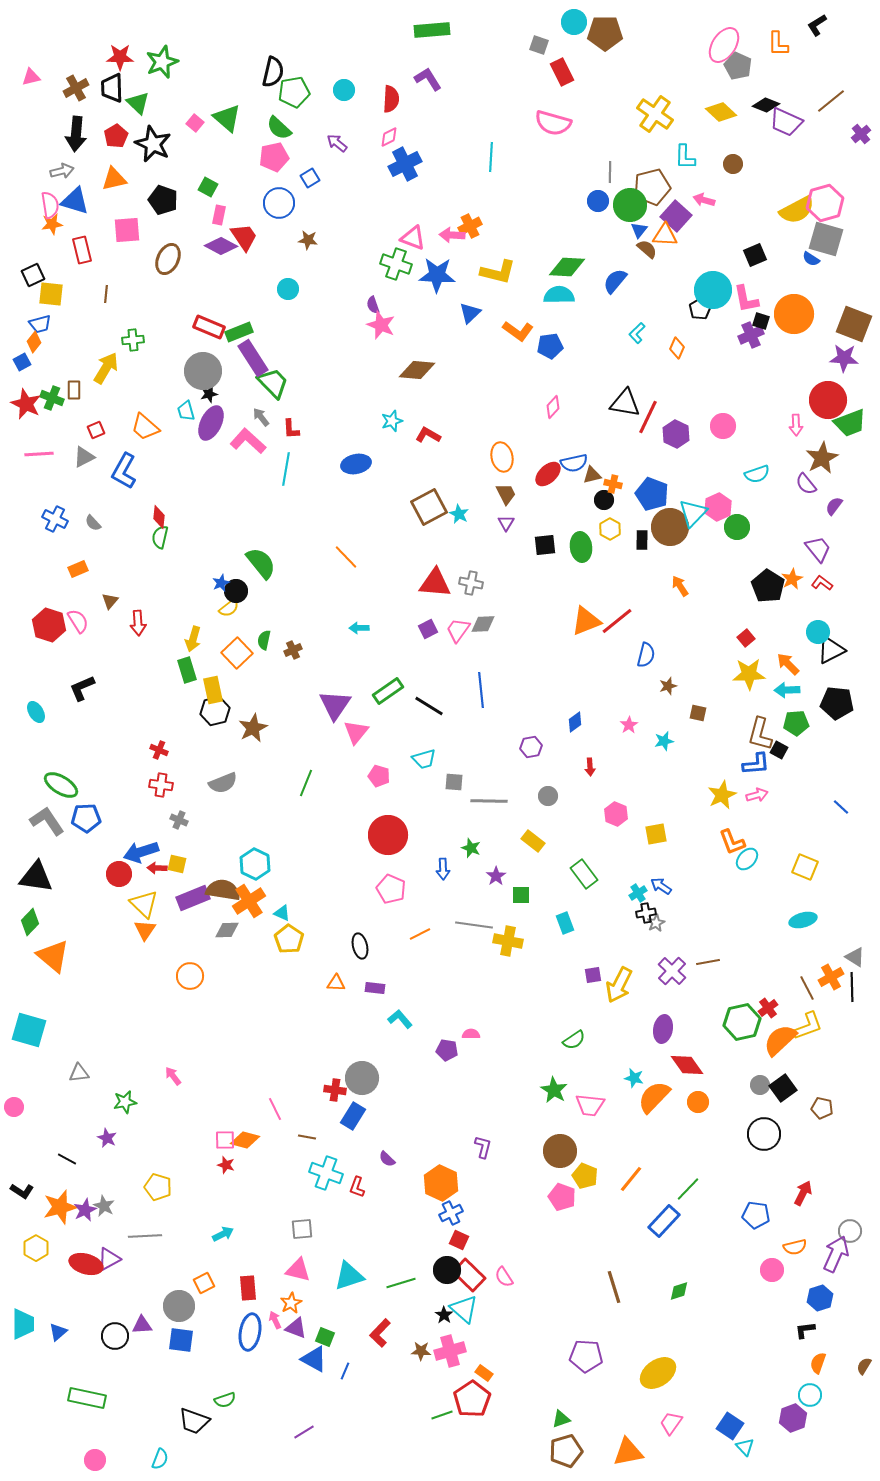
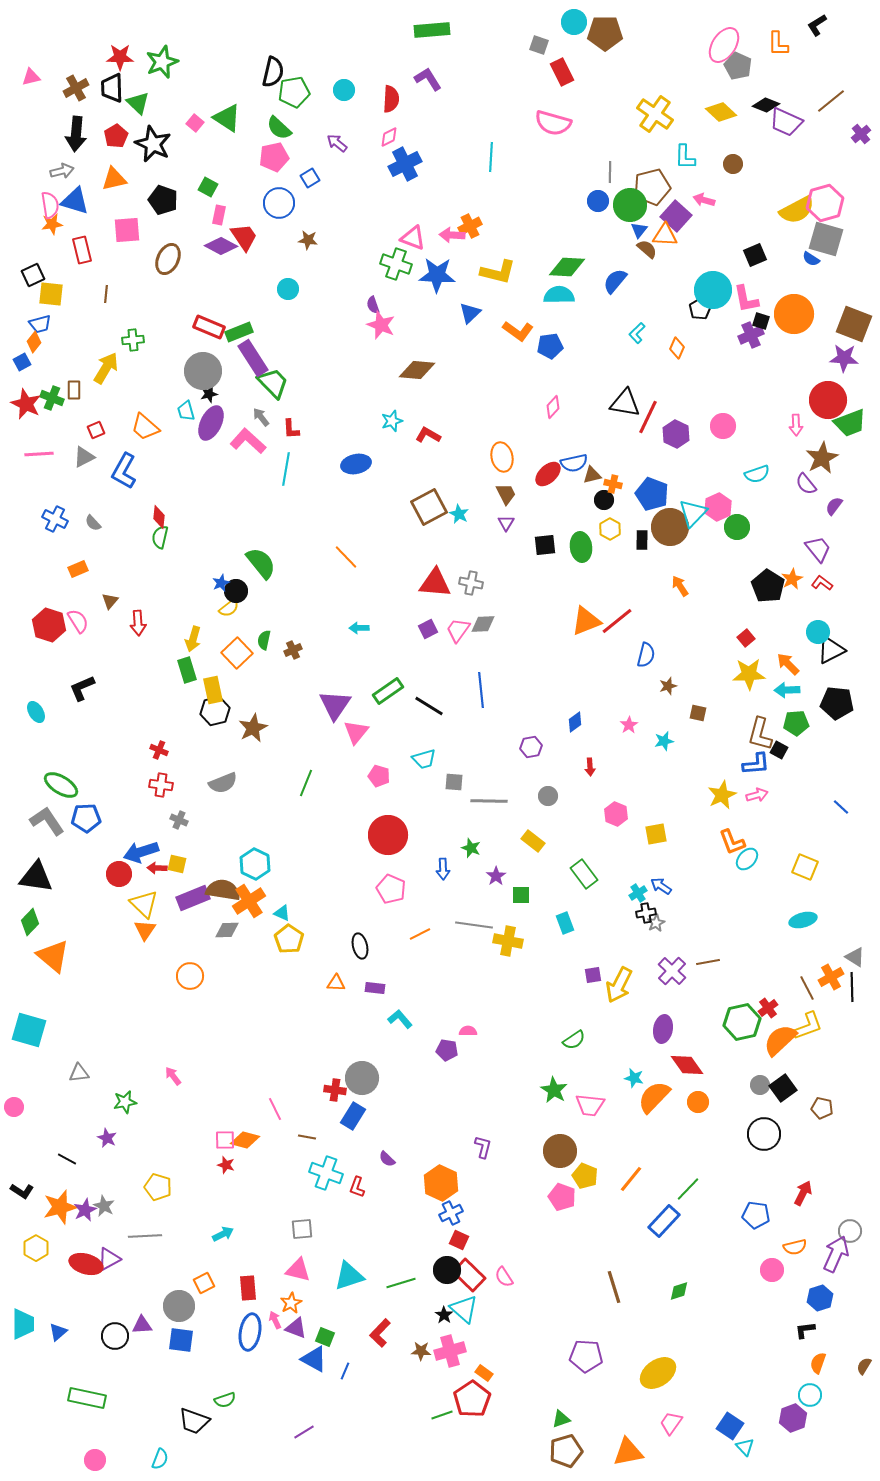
green triangle at (227, 118): rotated 8 degrees counterclockwise
pink semicircle at (471, 1034): moved 3 px left, 3 px up
